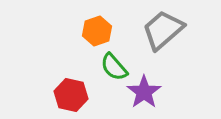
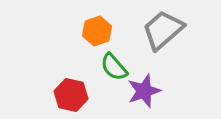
purple star: moved 1 px up; rotated 16 degrees clockwise
